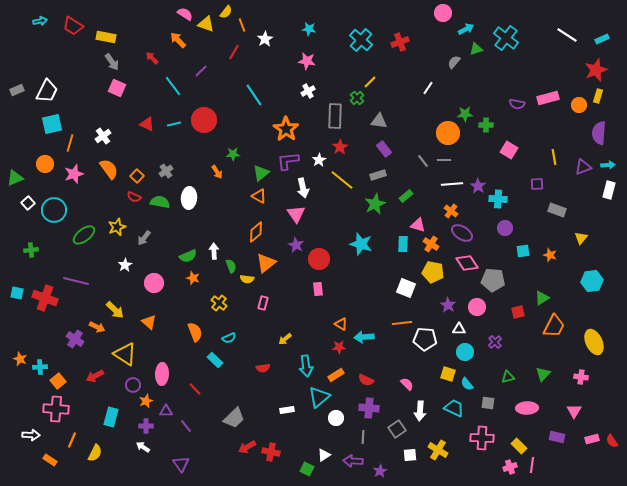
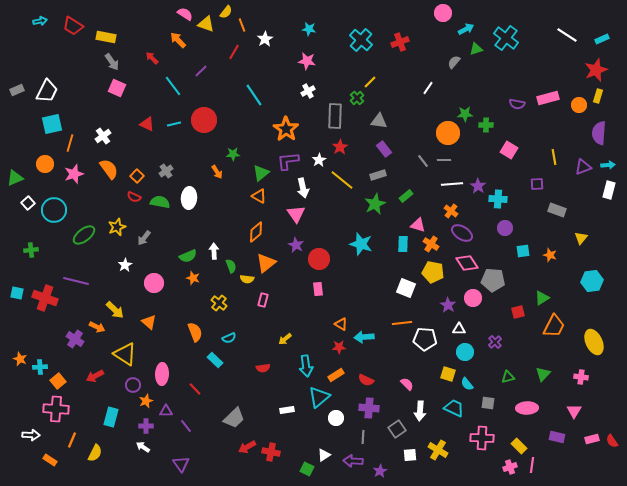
pink rectangle at (263, 303): moved 3 px up
pink circle at (477, 307): moved 4 px left, 9 px up
